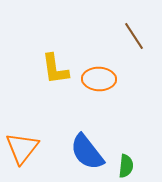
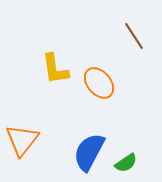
orange ellipse: moved 4 px down; rotated 48 degrees clockwise
orange triangle: moved 8 px up
blue semicircle: moved 2 px right; rotated 66 degrees clockwise
green semicircle: moved 3 px up; rotated 50 degrees clockwise
